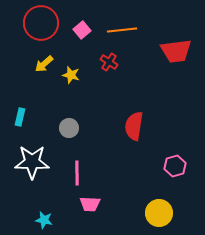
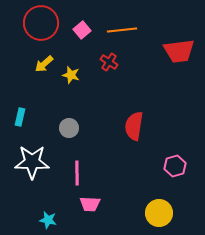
red trapezoid: moved 3 px right
cyan star: moved 4 px right
